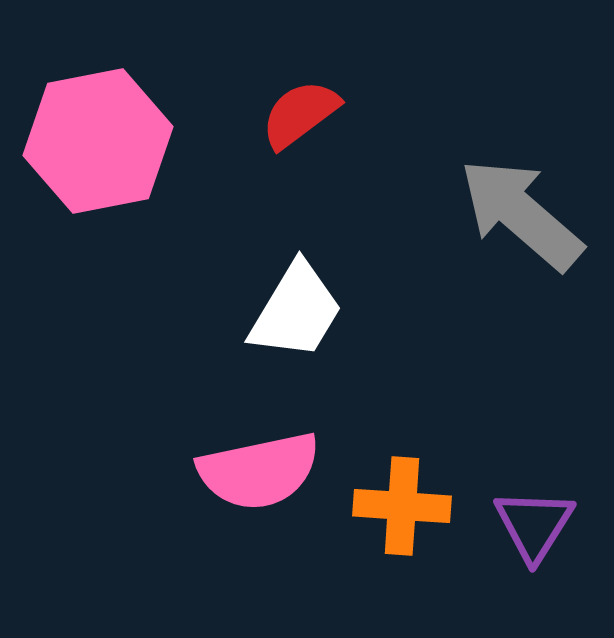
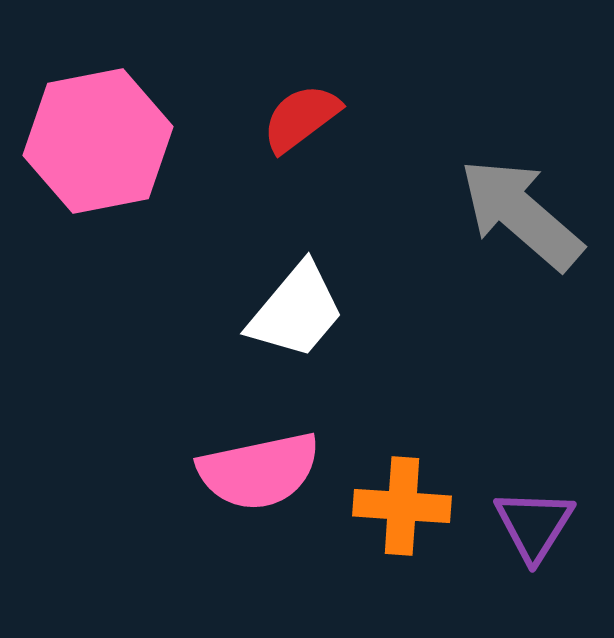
red semicircle: moved 1 px right, 4 px down
white trapezoid: rotated 9 degrees clockwise
